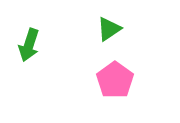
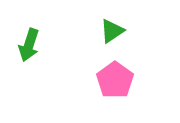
green triangle: moved 3 px right, 2 px down
